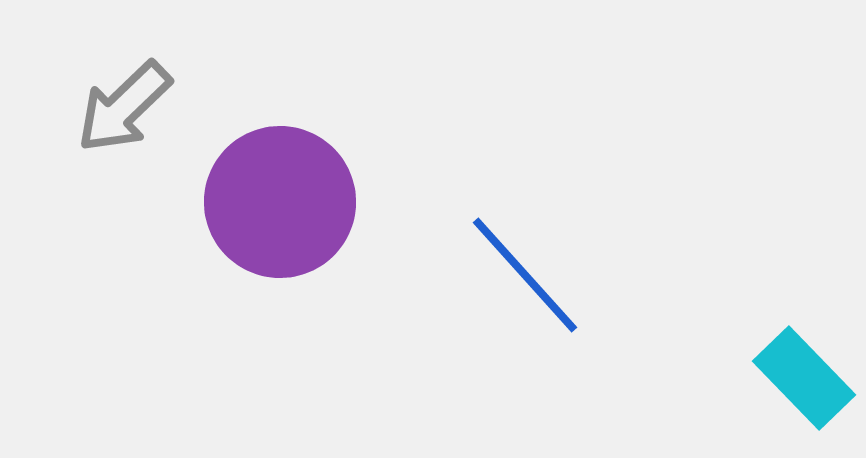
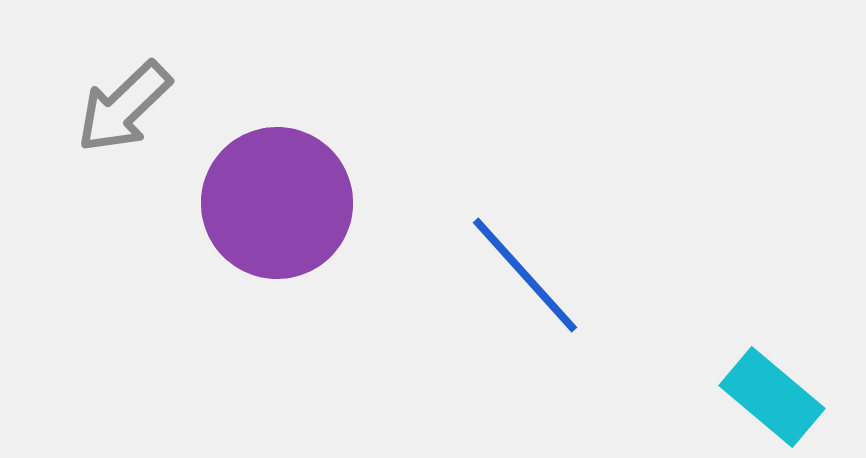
purple circle: moved 3 px left, 1 px down
cyan rectangle: moved 32 px left, 19 px down; rotated 6 degrees counterclockwise
